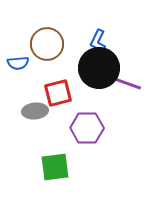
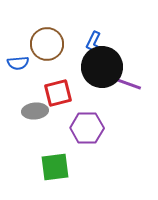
blue L-shape: moved 4 px left, 2 px down
black circle: moved 3 px right, 1 px up
